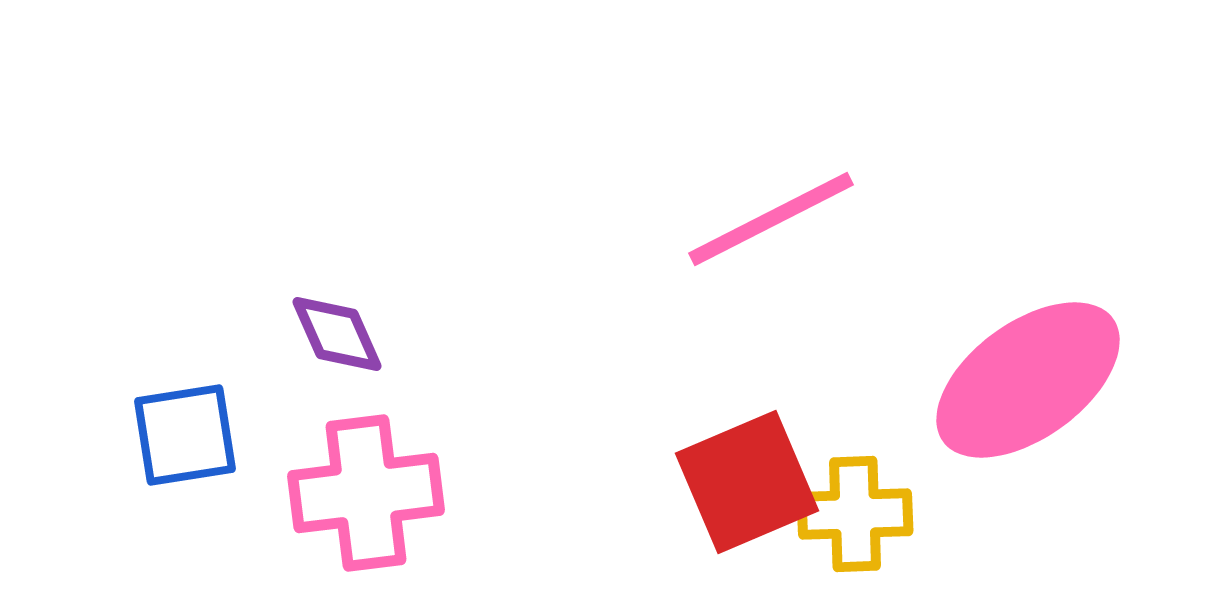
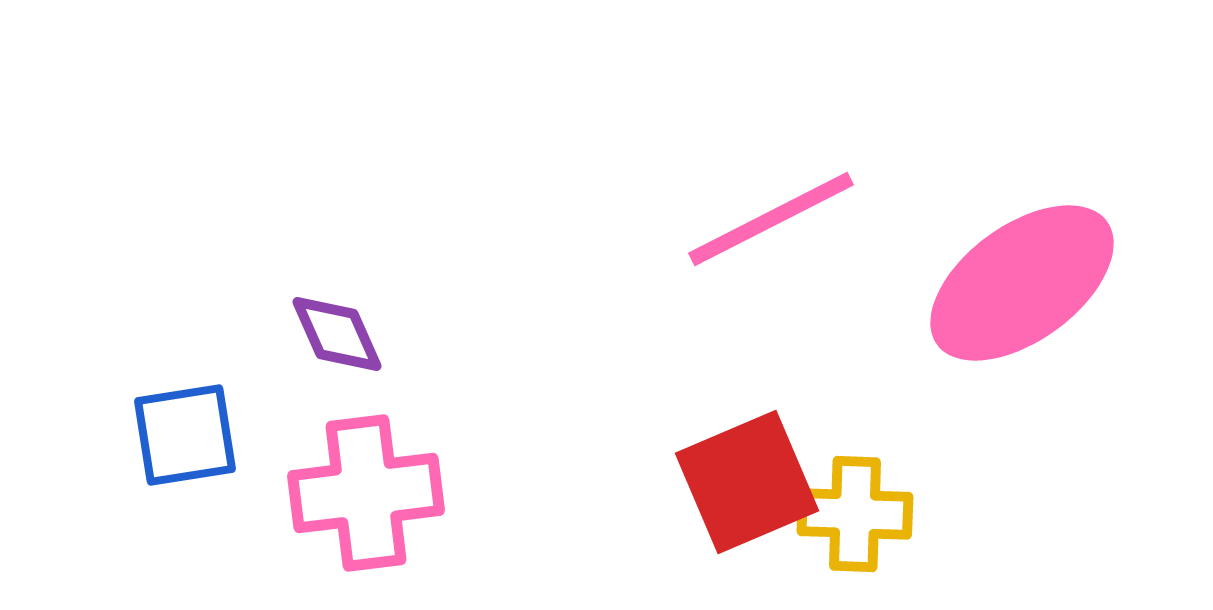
pink ellipse: moved 6 px left, 97 px up
yellow cross: rotated 4 degrees clockwise
